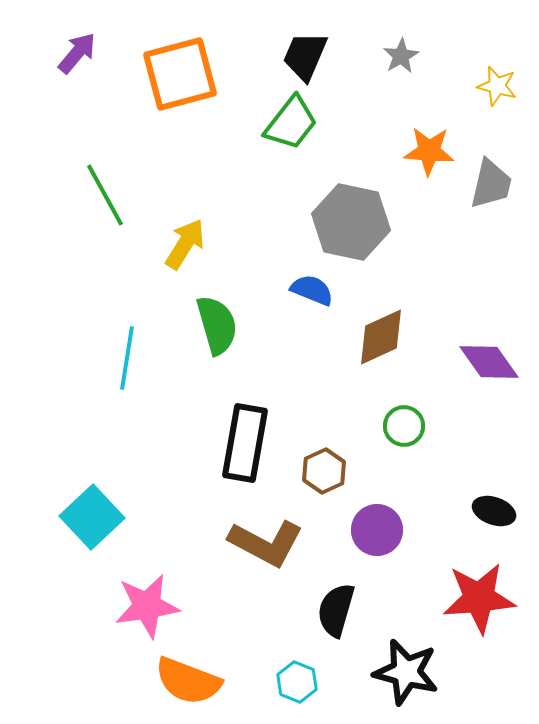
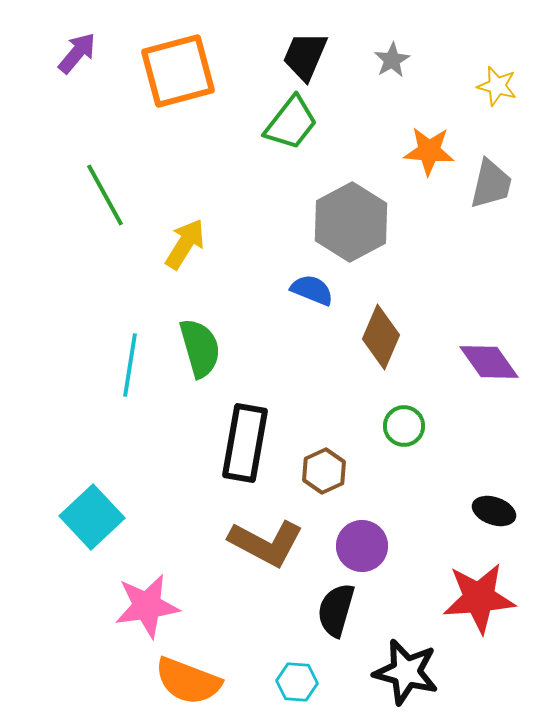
gray star: moved 9 px left, 4 px down
orange square: moved 2 px left, 3 px up
gray hexagon: rotated 20 degrees clockwise
green semicircle: moved 17 px left, 23 px down
brown diamond: rotated 42 degrees counterclockwise
cyan line: moved 3 px right, 7 px down
purple circle: moved 15 px left, 16 px down
cyan hexagon: rotated 18 degrees counterclockwise
